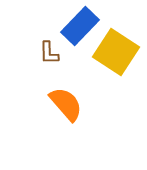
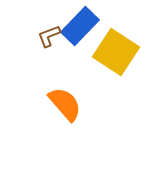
brown L-shape: moved 17 px up; rotated 70 degrees clockwise
orange semicircle: moved 1 px left
